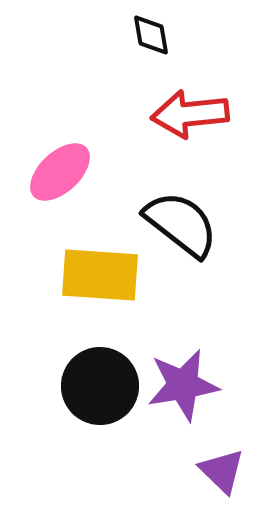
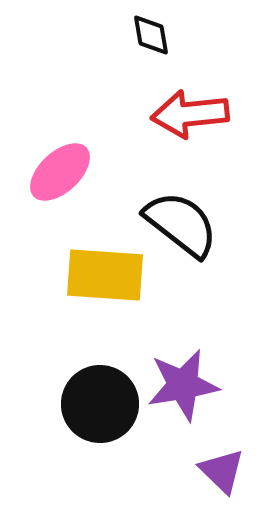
yellow rectangle: moved 5 px right
black circle: moved 18 px down
